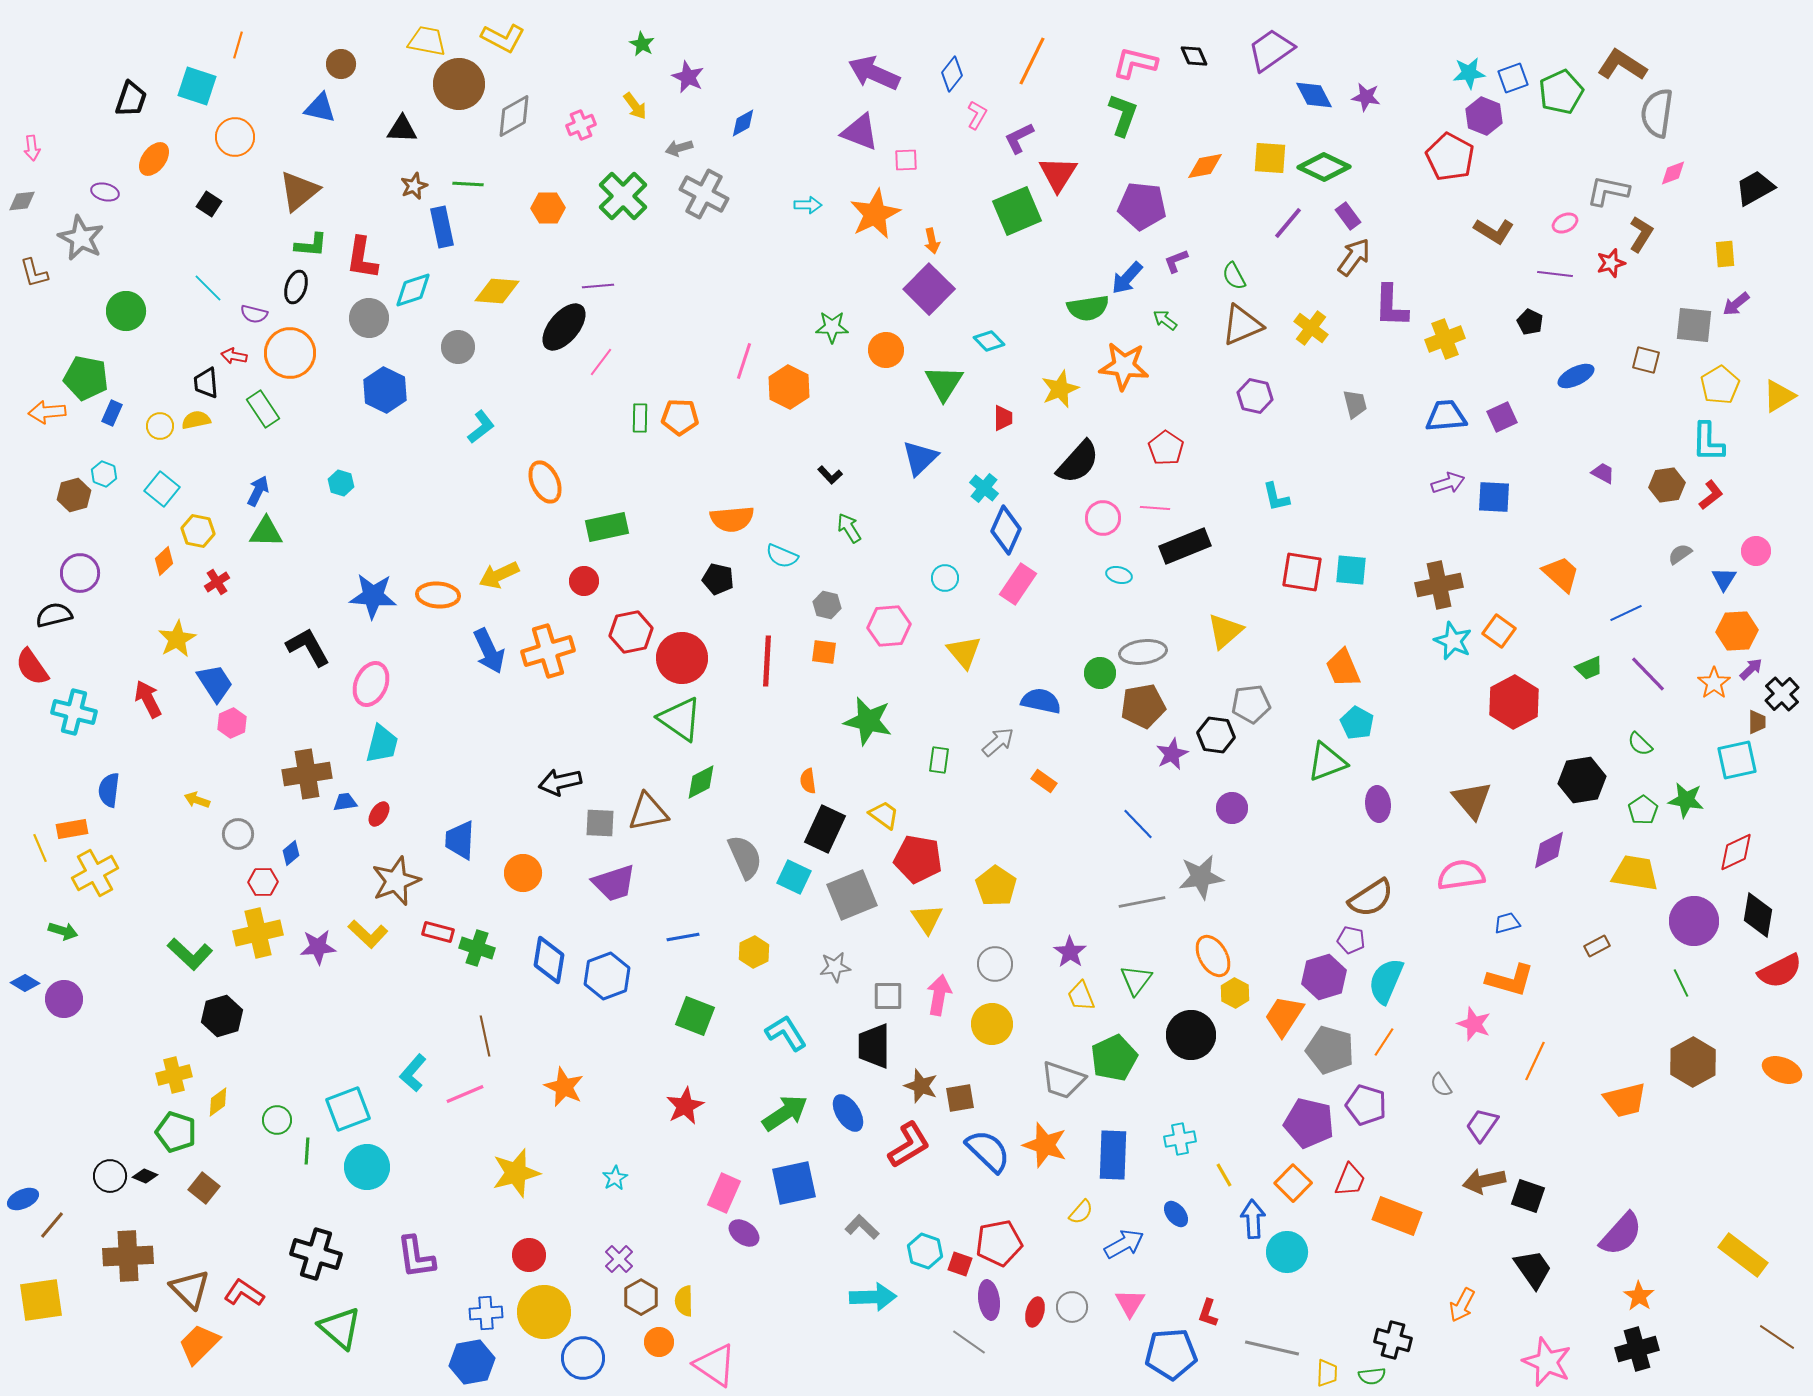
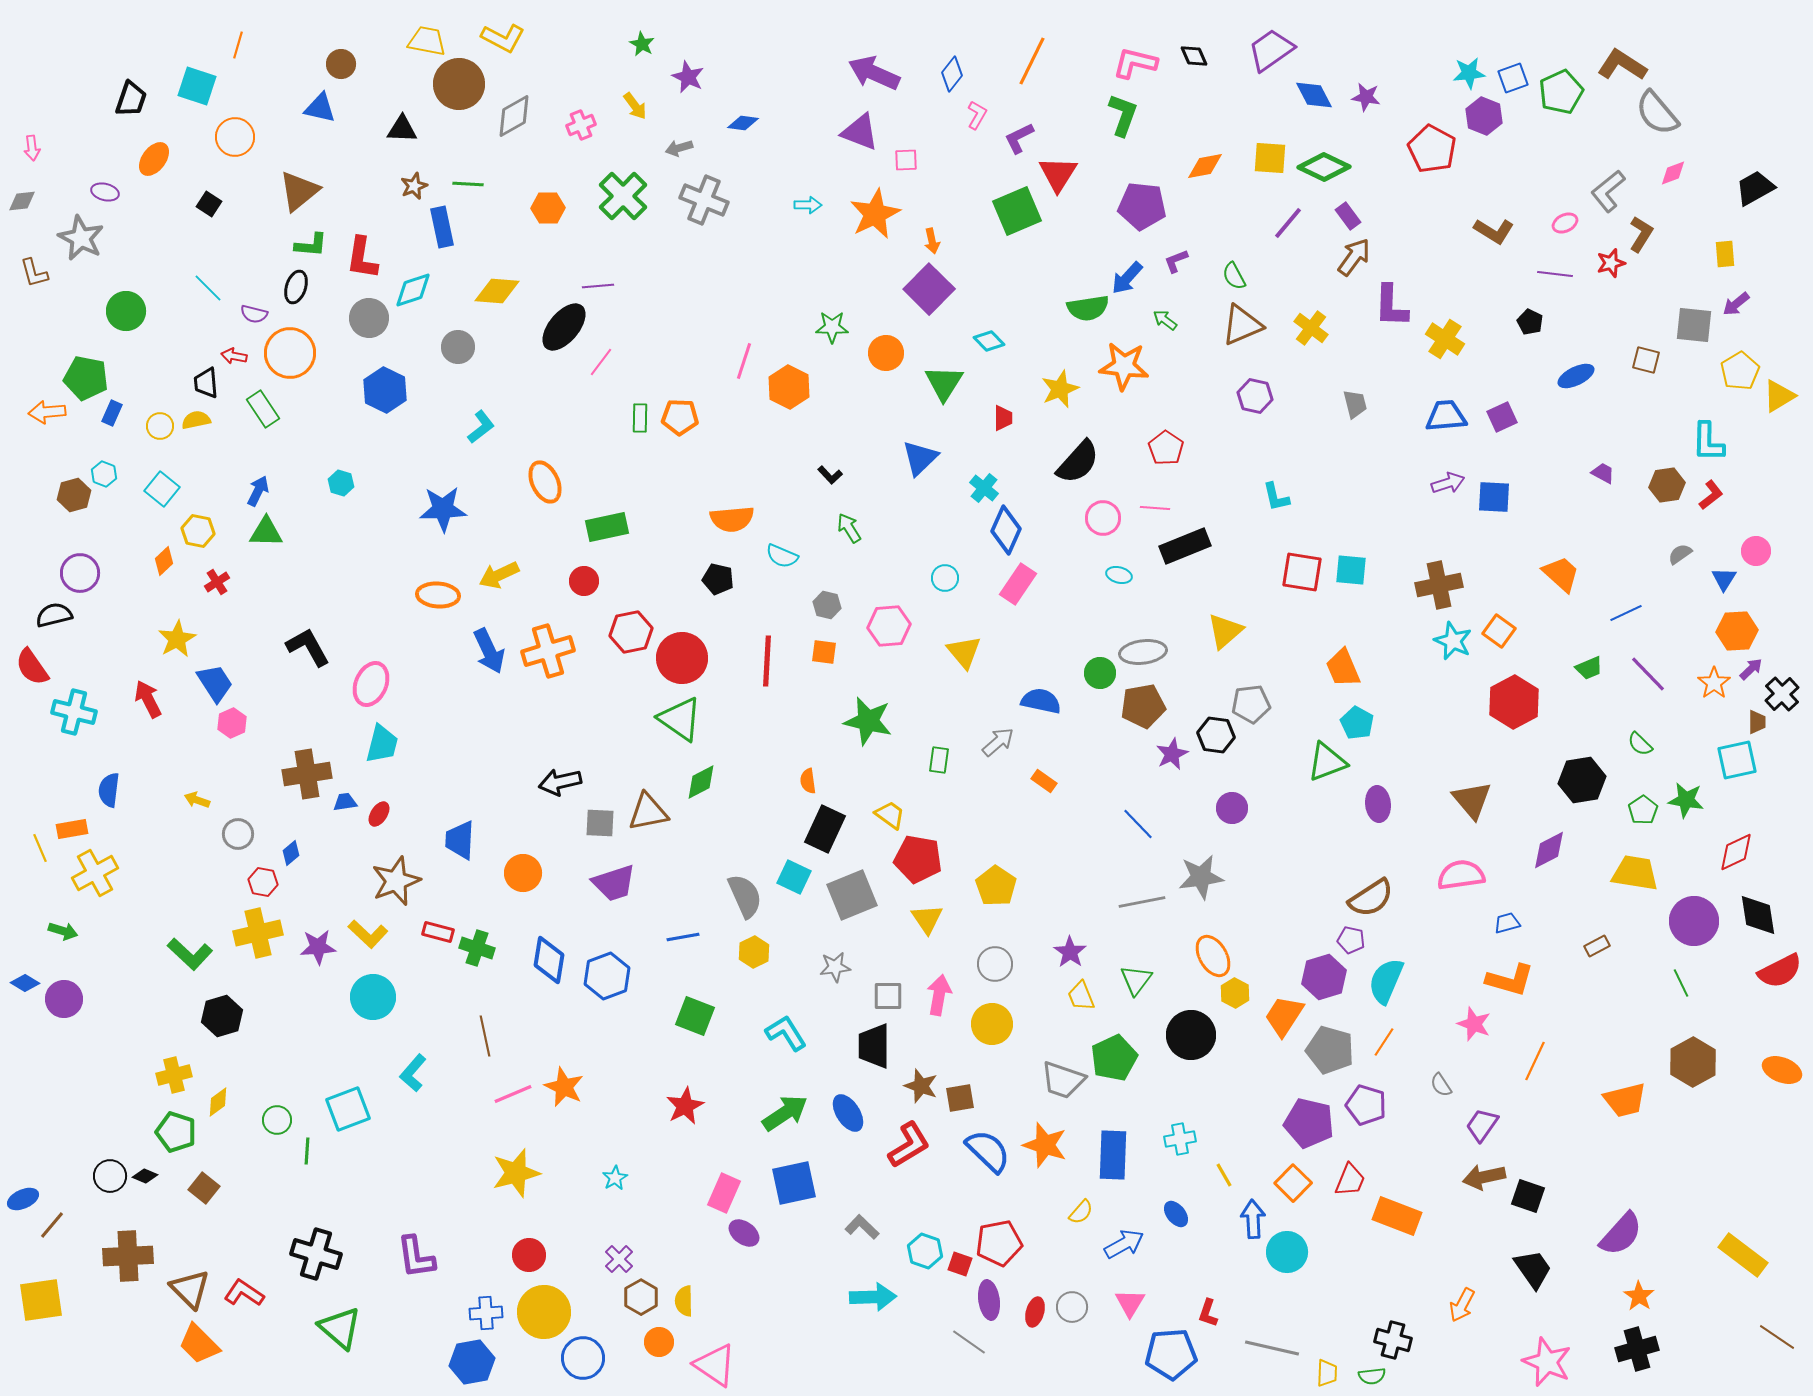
gray semicircle at (1657, 113): rotated 48 degrees counterclockwise
blue diamond at (743, 123): rotated 36 degrees clockwise
red pentagon at (1450, 157): moved 18 px left, 8 px up
gray L-shape at (1608, 191): rotated 51 degrees counterclockwise
gray cross at (704, 194): moved 6 px down; rotated 6 degrees counterclockwise
yellow cross at (1445, 339): rotated 36 degrees counterclockwise
orange circle at (886, 350): moved 3 px down
yellow pentagon at (1720, 385): moved 20 px right, 14 px up
blue star at (373, 596): moved 70 px right, 87 px up; rotated 6 degrees counterclockwise
yellow trapezoid at (884, 815): moved 6 px right
gray semicircle at (745, 857): moved 39 px down
red hexagon at (263, 882): rotated 12 degrees clockwise
black diamond at (1758, 915): rotated 18 degrees counterclockwise
pink line at (465, 1094): moved 48 px right
cyan circle at (367, 1167): moved 6 px right, 170 px up
brown arrow at (1484, 1181): moved 4 px up
orange trapezoid at (199, 1344): rotated 90 degrees counterclockwise
